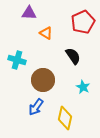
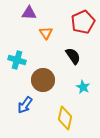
orange triangle: rotated 24 degrees clockwise
blue arrow: moved 11 px left, 2 px up
